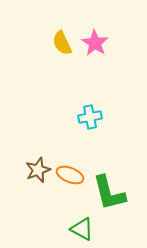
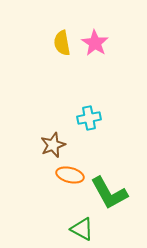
yellow semicircle: rotated 15 degrees clockwise
cyan cross: moved 1 px left, 1 px down
brown star: moved 15 px right, 25 px up
orange ellipse: rotated 8 degrees counterclockwise
green L-shape: rotated 15 degrees counterclockwise
